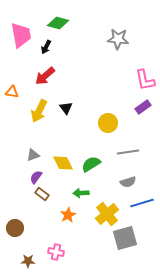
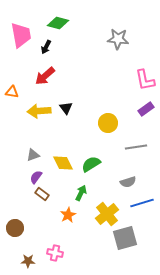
purple rectangle: moved 3 px right, 2 px down
yellow arrow: rotated 60 degrees clockwise
gray line: moved 8 px right, 5 px up
green arrow: rotated 119 degrees clockwise
pink cross: moved 1 px left, 1 px down
